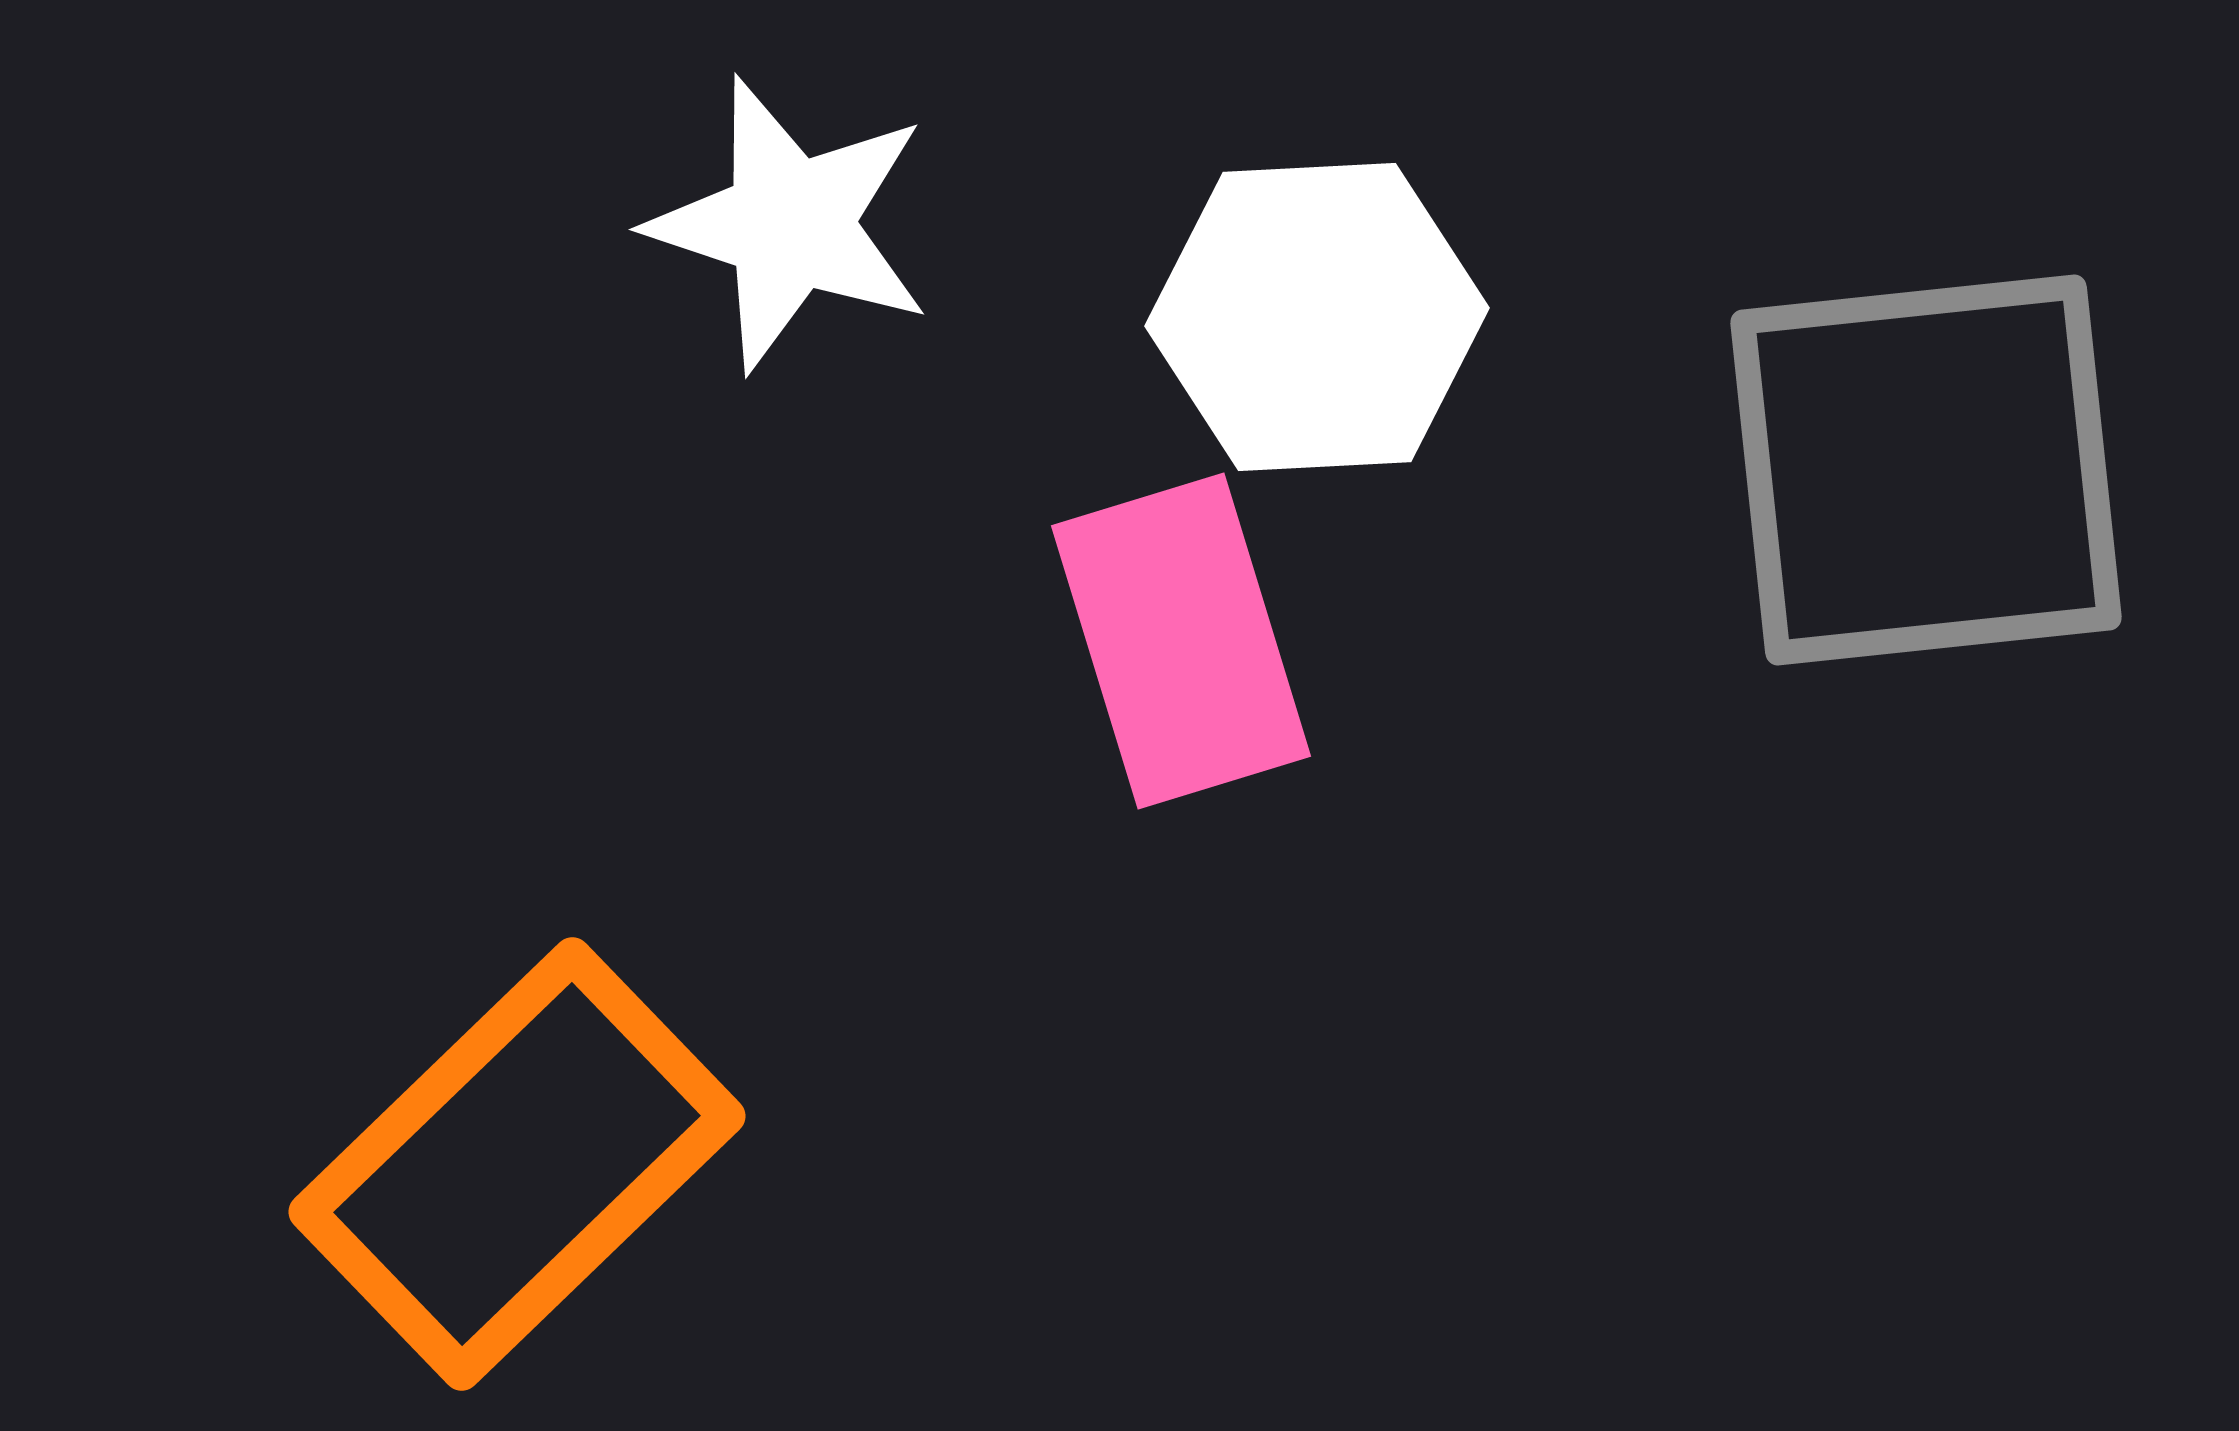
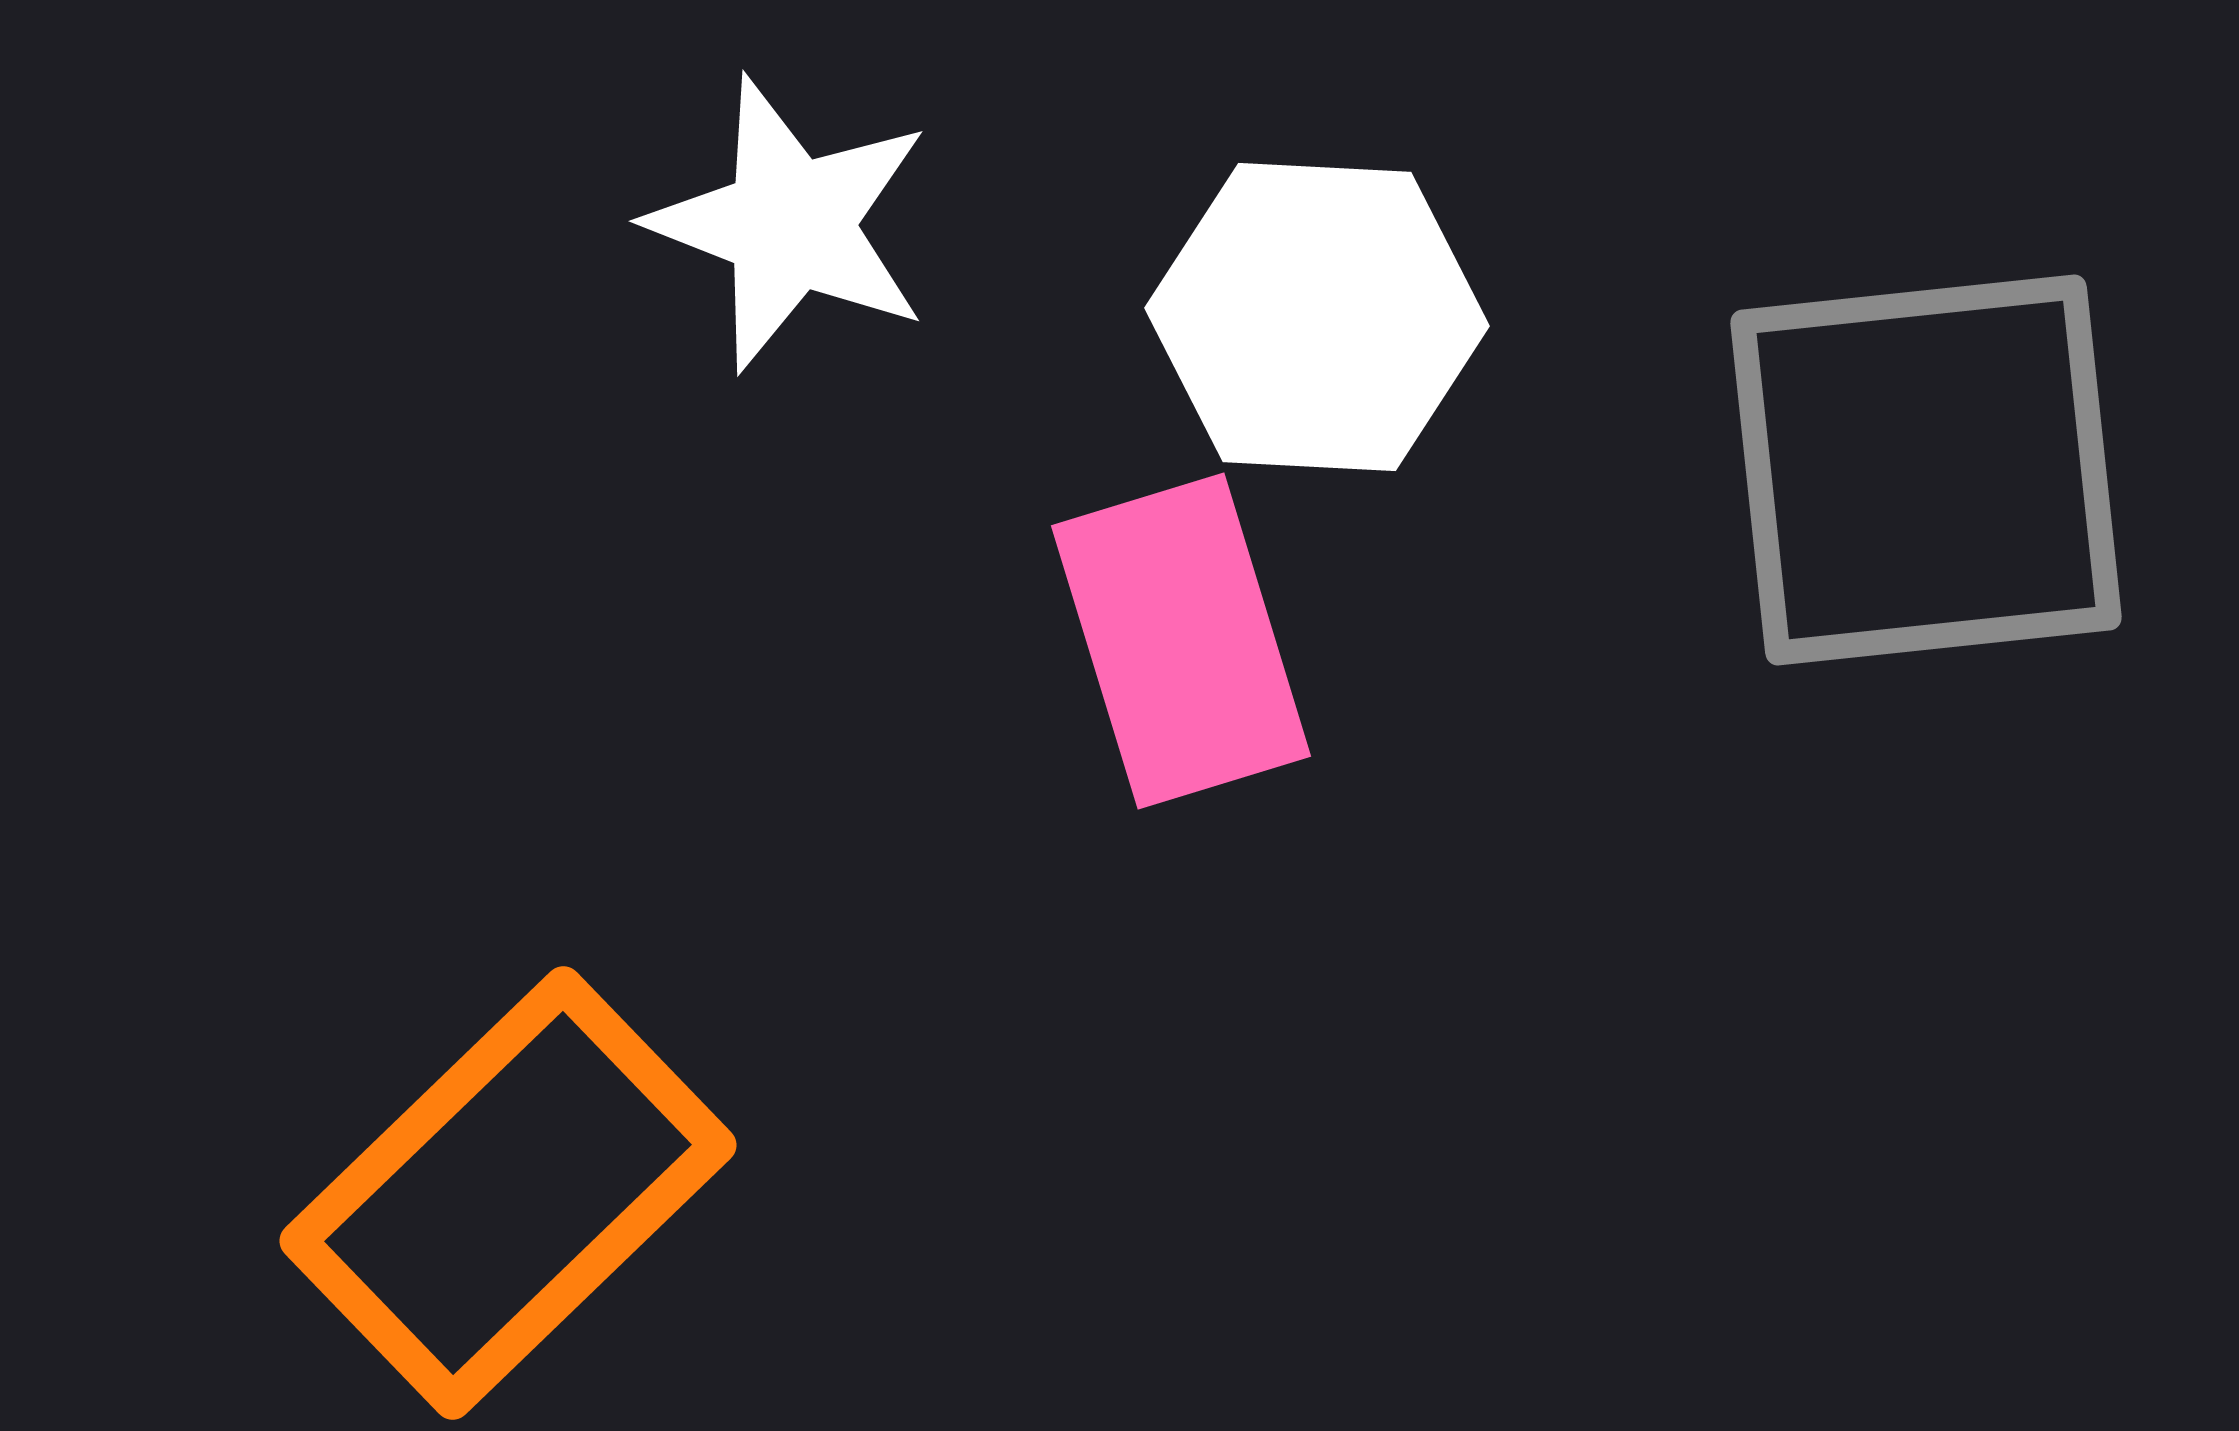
white star: rotated 3 degrees clockwise
white hexagon: rotated 6 degrees clockwise
orange rectangle: moved 9 px left, 29 px down
